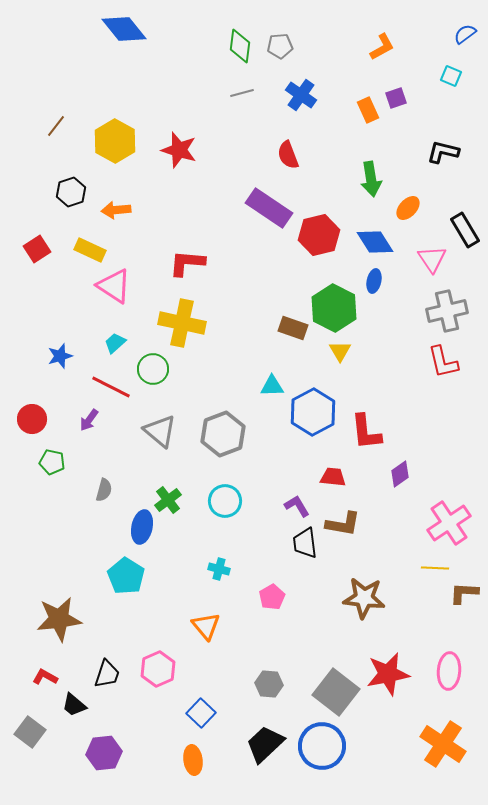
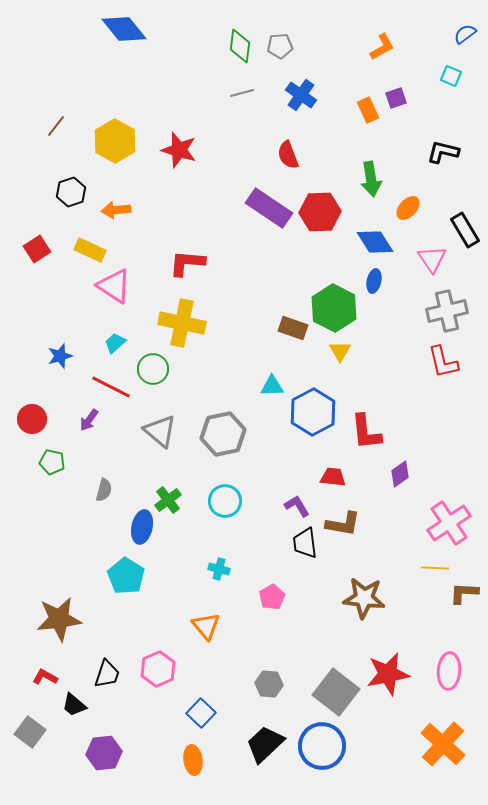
red hexagon at (319, 235): moved 1 px right, 23 px up; rotated 12 degrees clockwise
gray hexagon at (223, 434): rotated 9 degrees clockwise
orange cross at (443, 744): rotated 9 degrees clockwise
